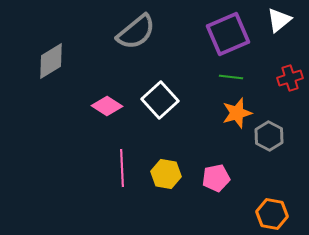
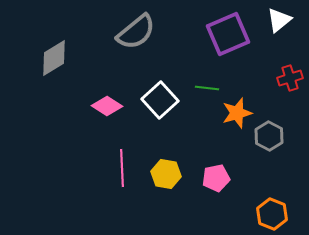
gray diamond: moved 3 px right, 3 px up
green line: moved 24 px left, 11 px down
orange hexagon: rotated 12 degrees clockwise
